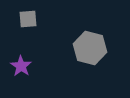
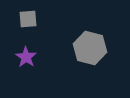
purple star: moved 5 px right, 9 px up
